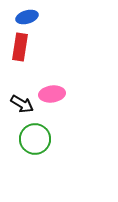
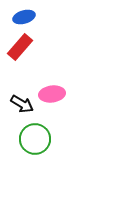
blue ellipse: moved 3 px left
red rectangle: rotated 32 degrees clockwise
